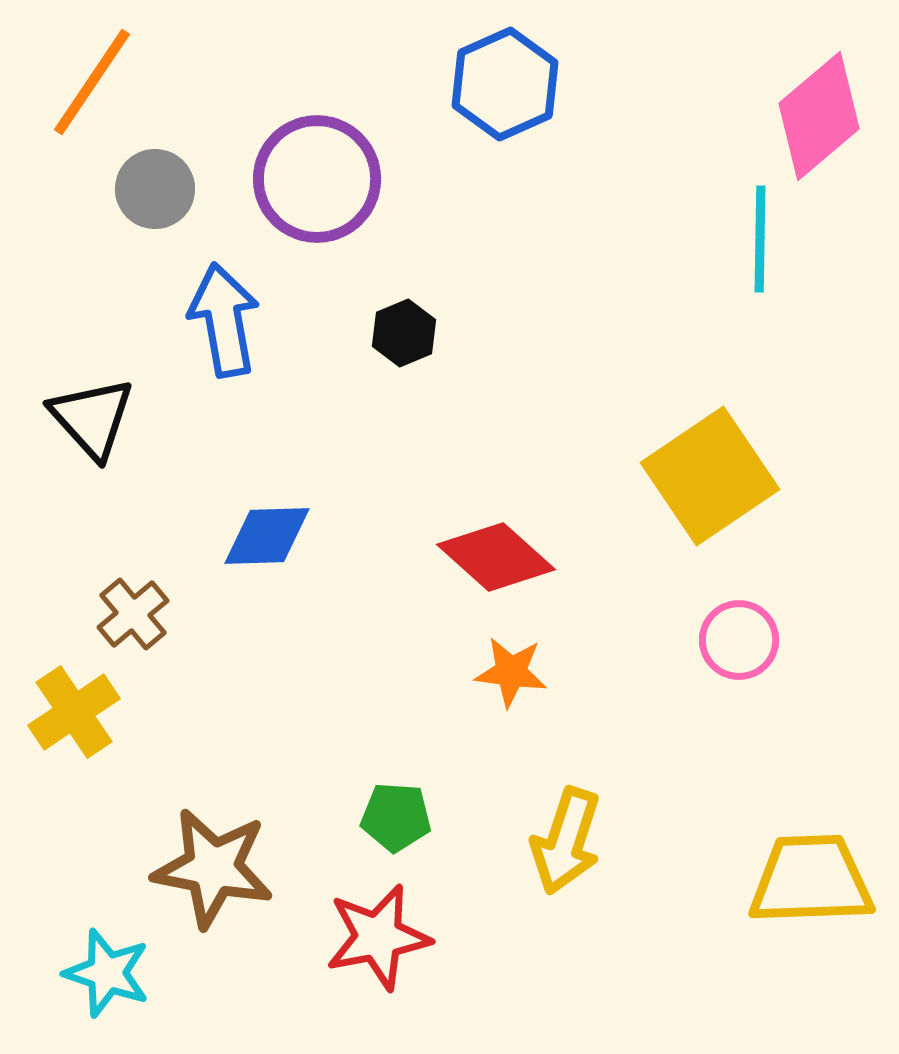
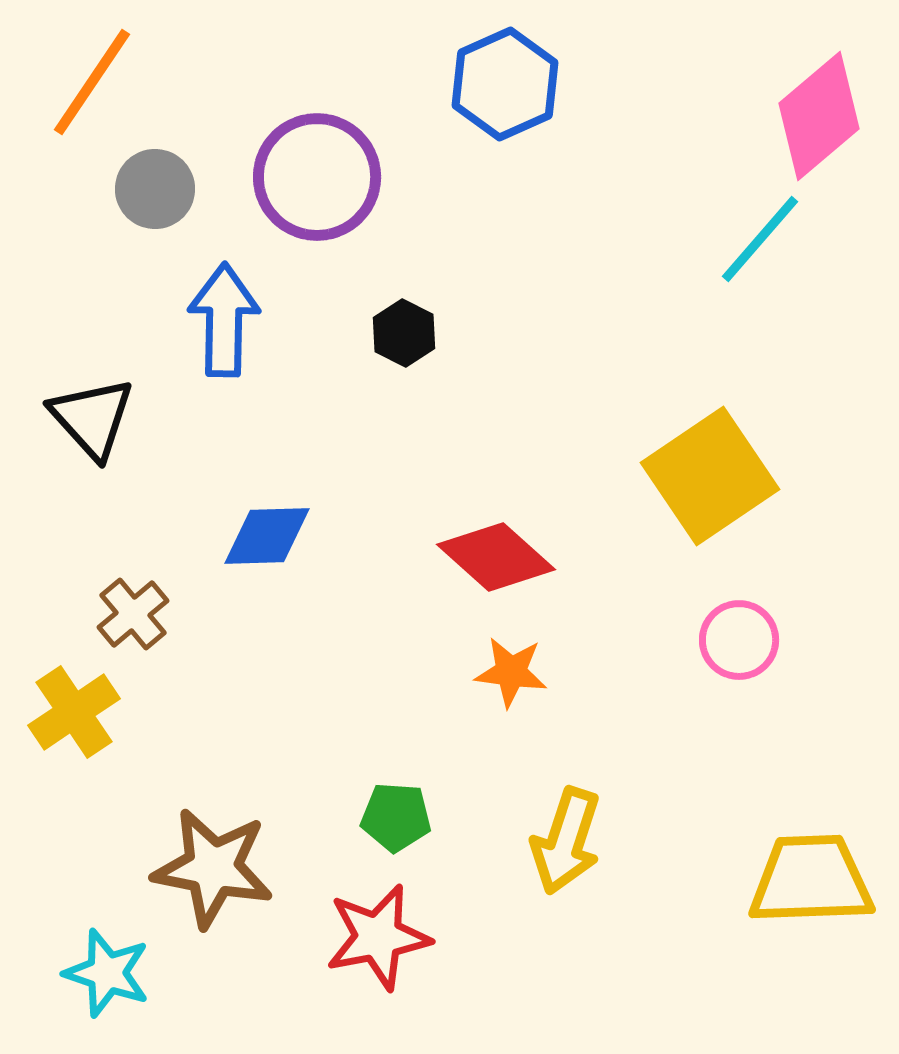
purple circle: moved 2 px up
cyan line: rotated 40 degrees clockwise
blue arrow: rotated 11 degrees clockwise
black hexagon: rotated 10 degrees counterclockwise
